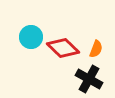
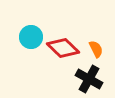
orange semicircle: rotated 48 degrees counterclockwise
